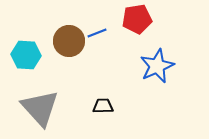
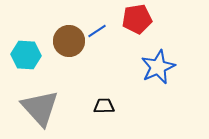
blue line: moved 2 px up; rotated 12 degrees counterclockwise
blue star: moved 1 px right, 1 px down
black trapezoid: moved 1 px right
